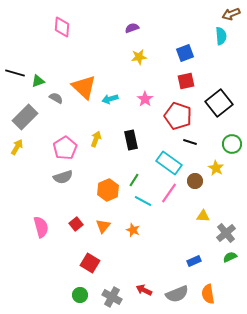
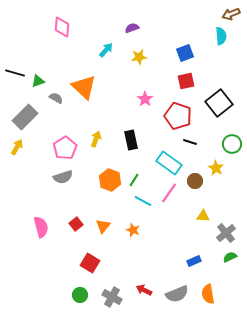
cyan arrow at (110, 99): moved 4 px left, 49 px up; rotated 147 degrees clockwise
orange hexagon at (108, 190): moved 2 px right, 10 px up; rotated 15 degrees counterclockwise
